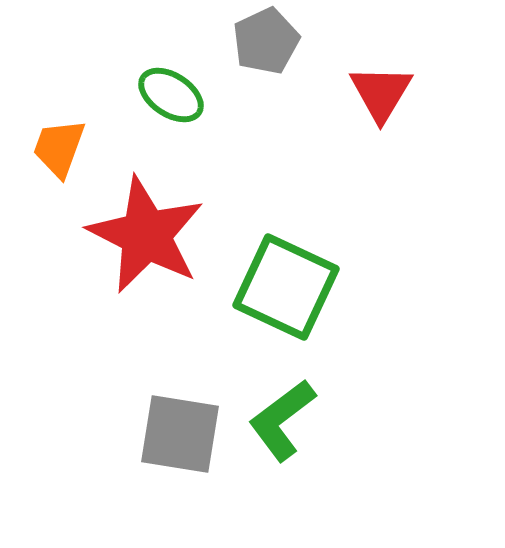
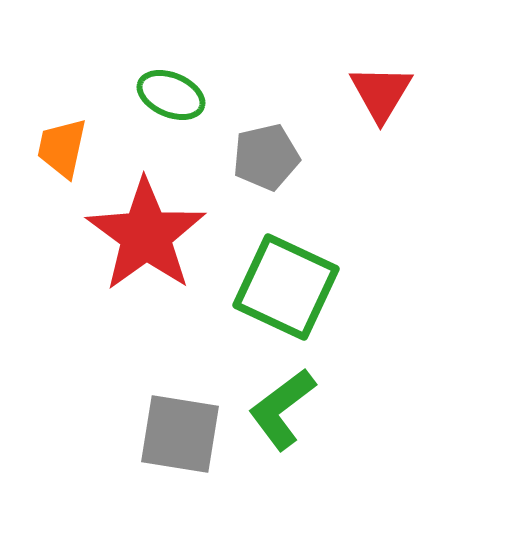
gray pentagon: moved 116 px down; rotated 12 degrees clockwise
green ellipse: rotated 10 degrees counterclockwise
orange trapezoid: moved 3 px right; rotated 8 degrees counterclockwise
red star: rotated 9 degrees clockwise
green L-shape: moved 11 px up
